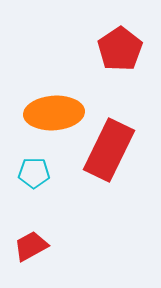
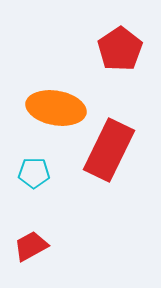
orange ellipse: moved 2 px right, 5 px up; rotated 14 degrees clockwise
